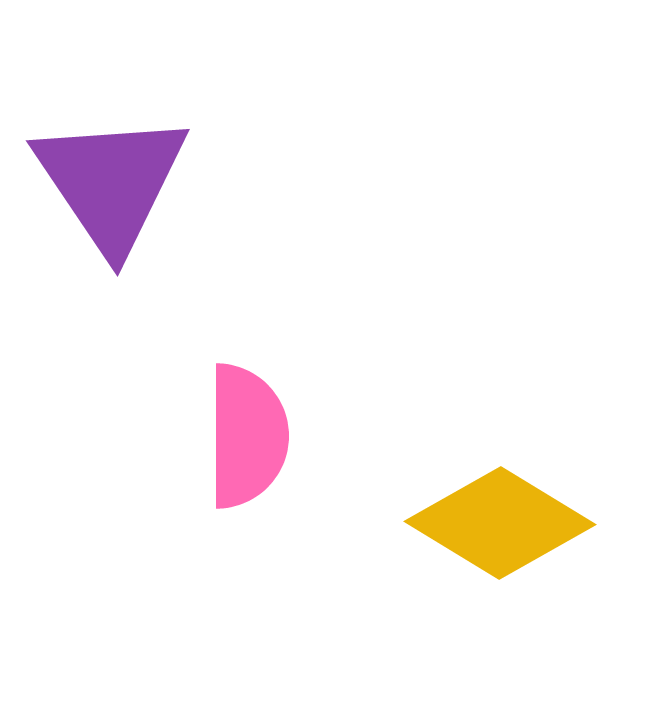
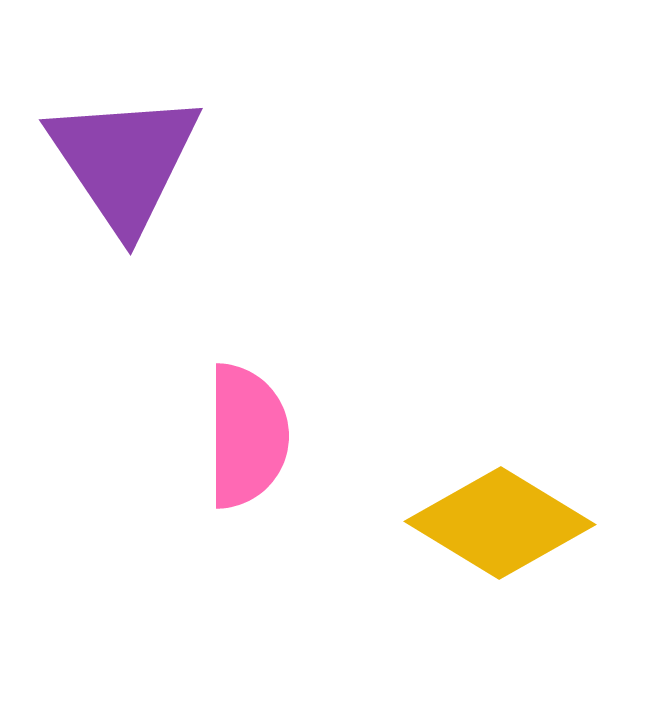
purple triangle: moved 13 px right, 21 px up
